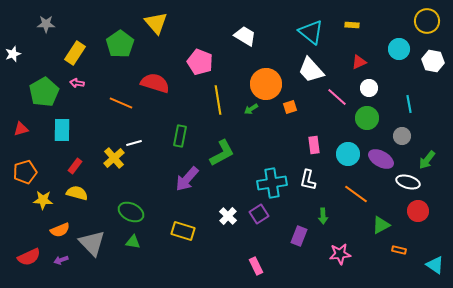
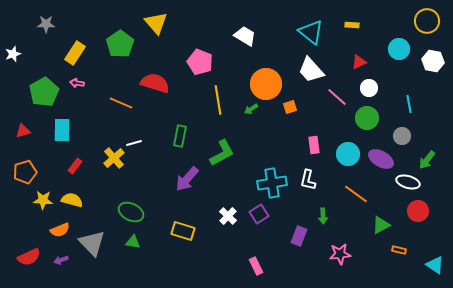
red triangle at (21, 129): moved 2 px right, 2 px down
yellow semicircle at (77, 193): moved 5 px left, 7 px down
